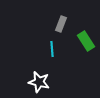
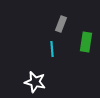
green rectangle: moved 1 px down; rotated 42 degrees clockwise
white star: moved 4 px left
